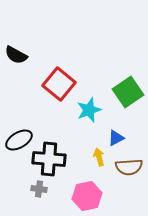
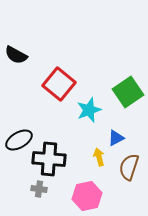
brown semicircle: rotated 112 degrees clockwise
